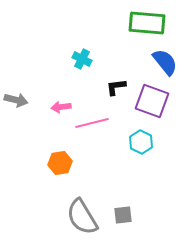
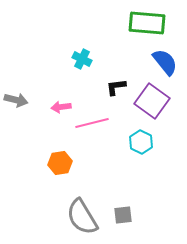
purple square: rotated 16 degrees clockwise
